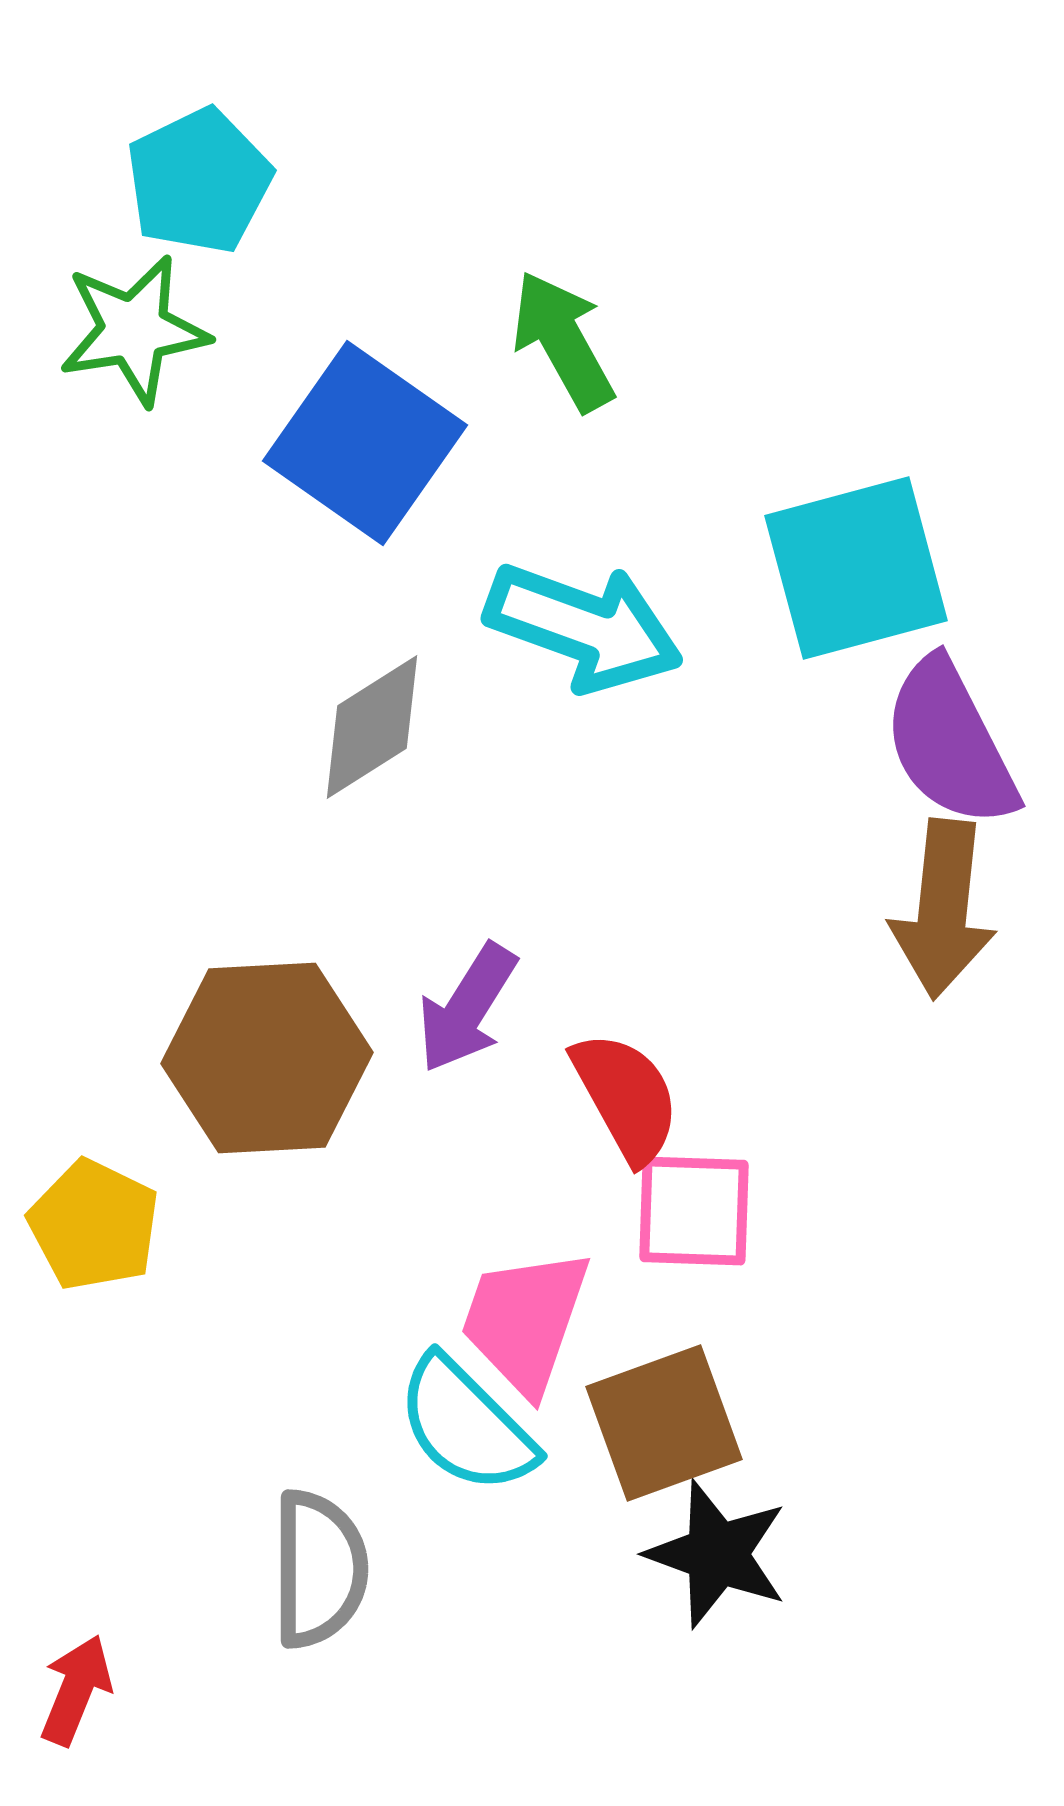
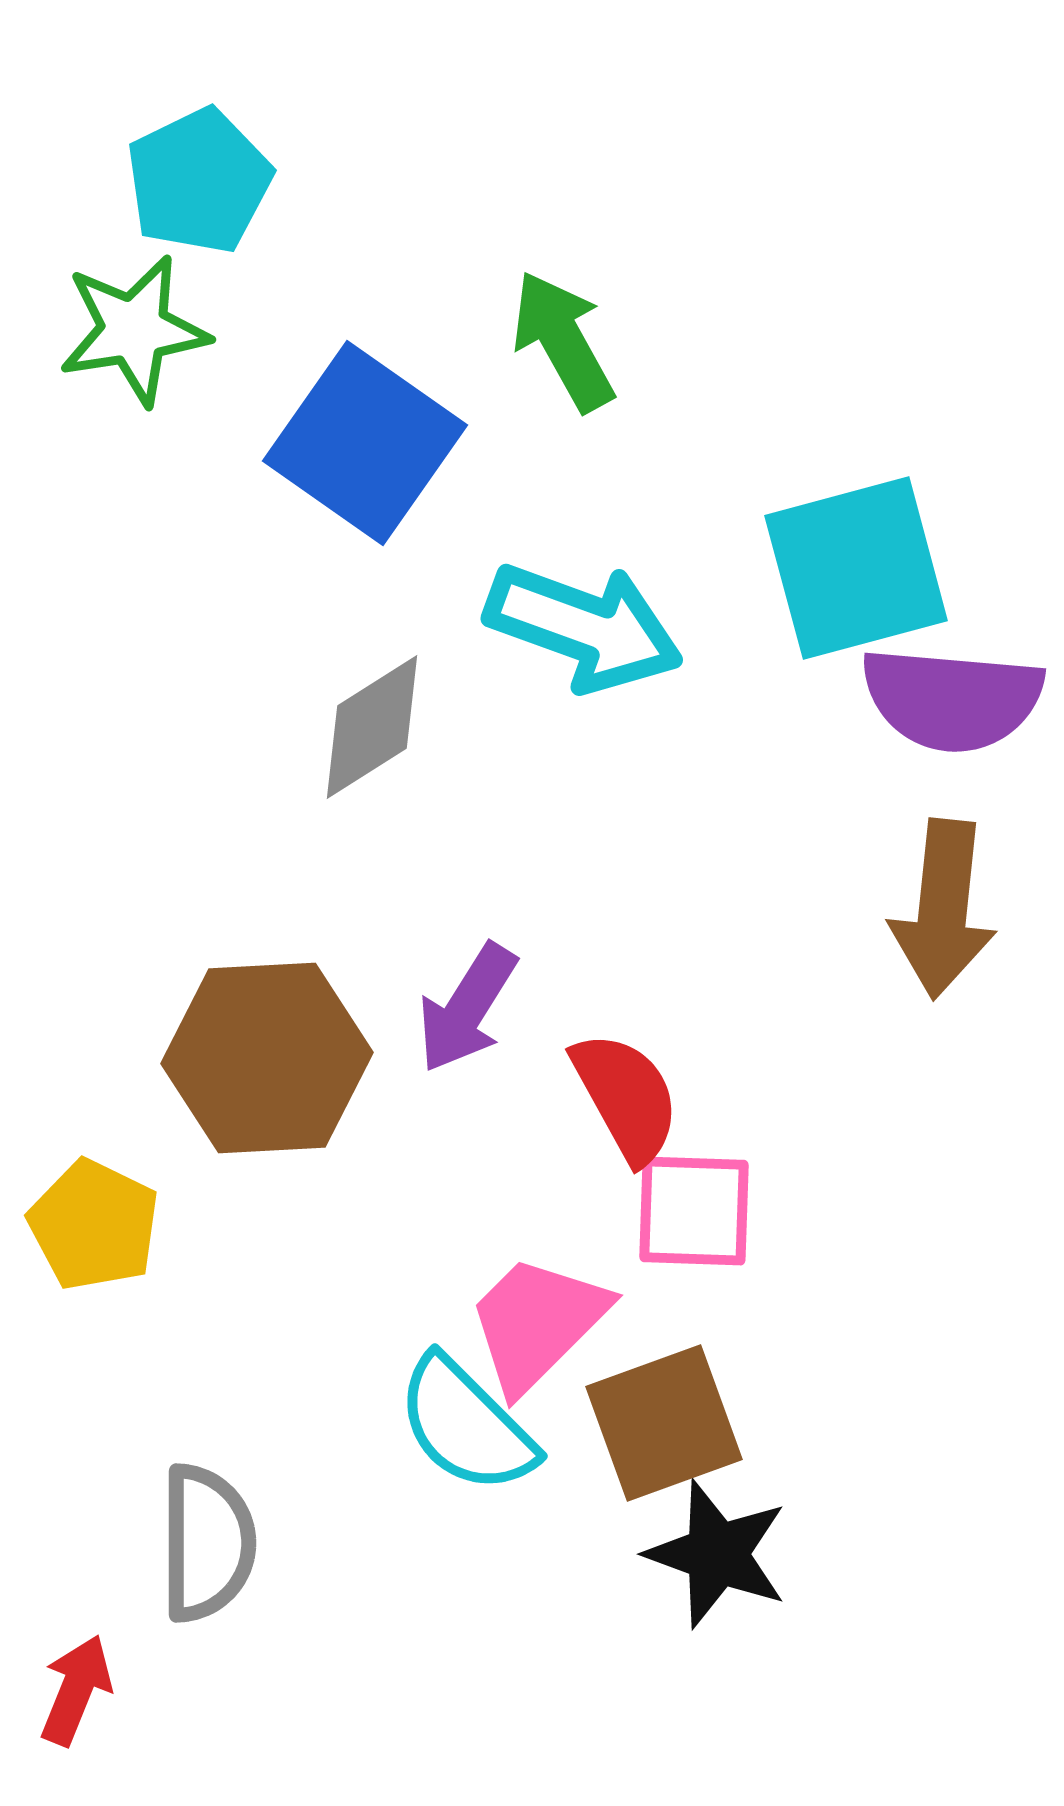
purple semicircle: moved 2 px right, 44 px up; rotated 58 degrees counterclockwise
pink trapezoid: moved 12 px right, 2 px down; rotated 26 degrees clockwise
gray semicircle: moved 112 px left, 26 px up
